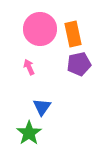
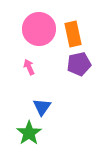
pink circle: moved 1 px left
